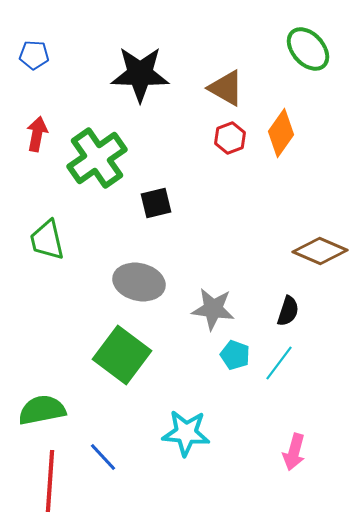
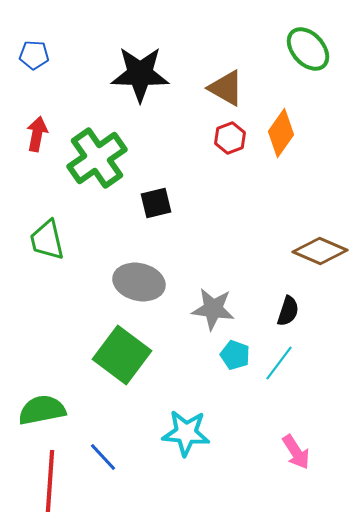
pink arrow: moved 2 px right; rotated 48 degrees counterclockwise
